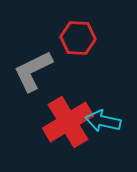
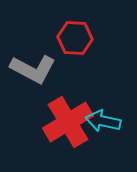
red hexagon: moved 3 px left
gray L-shape: moved 2 px up; rotated 126 degrees counterclockwise
